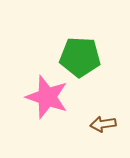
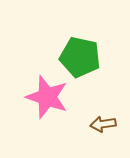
green pentagon: rotated 9 degrees clockwise
